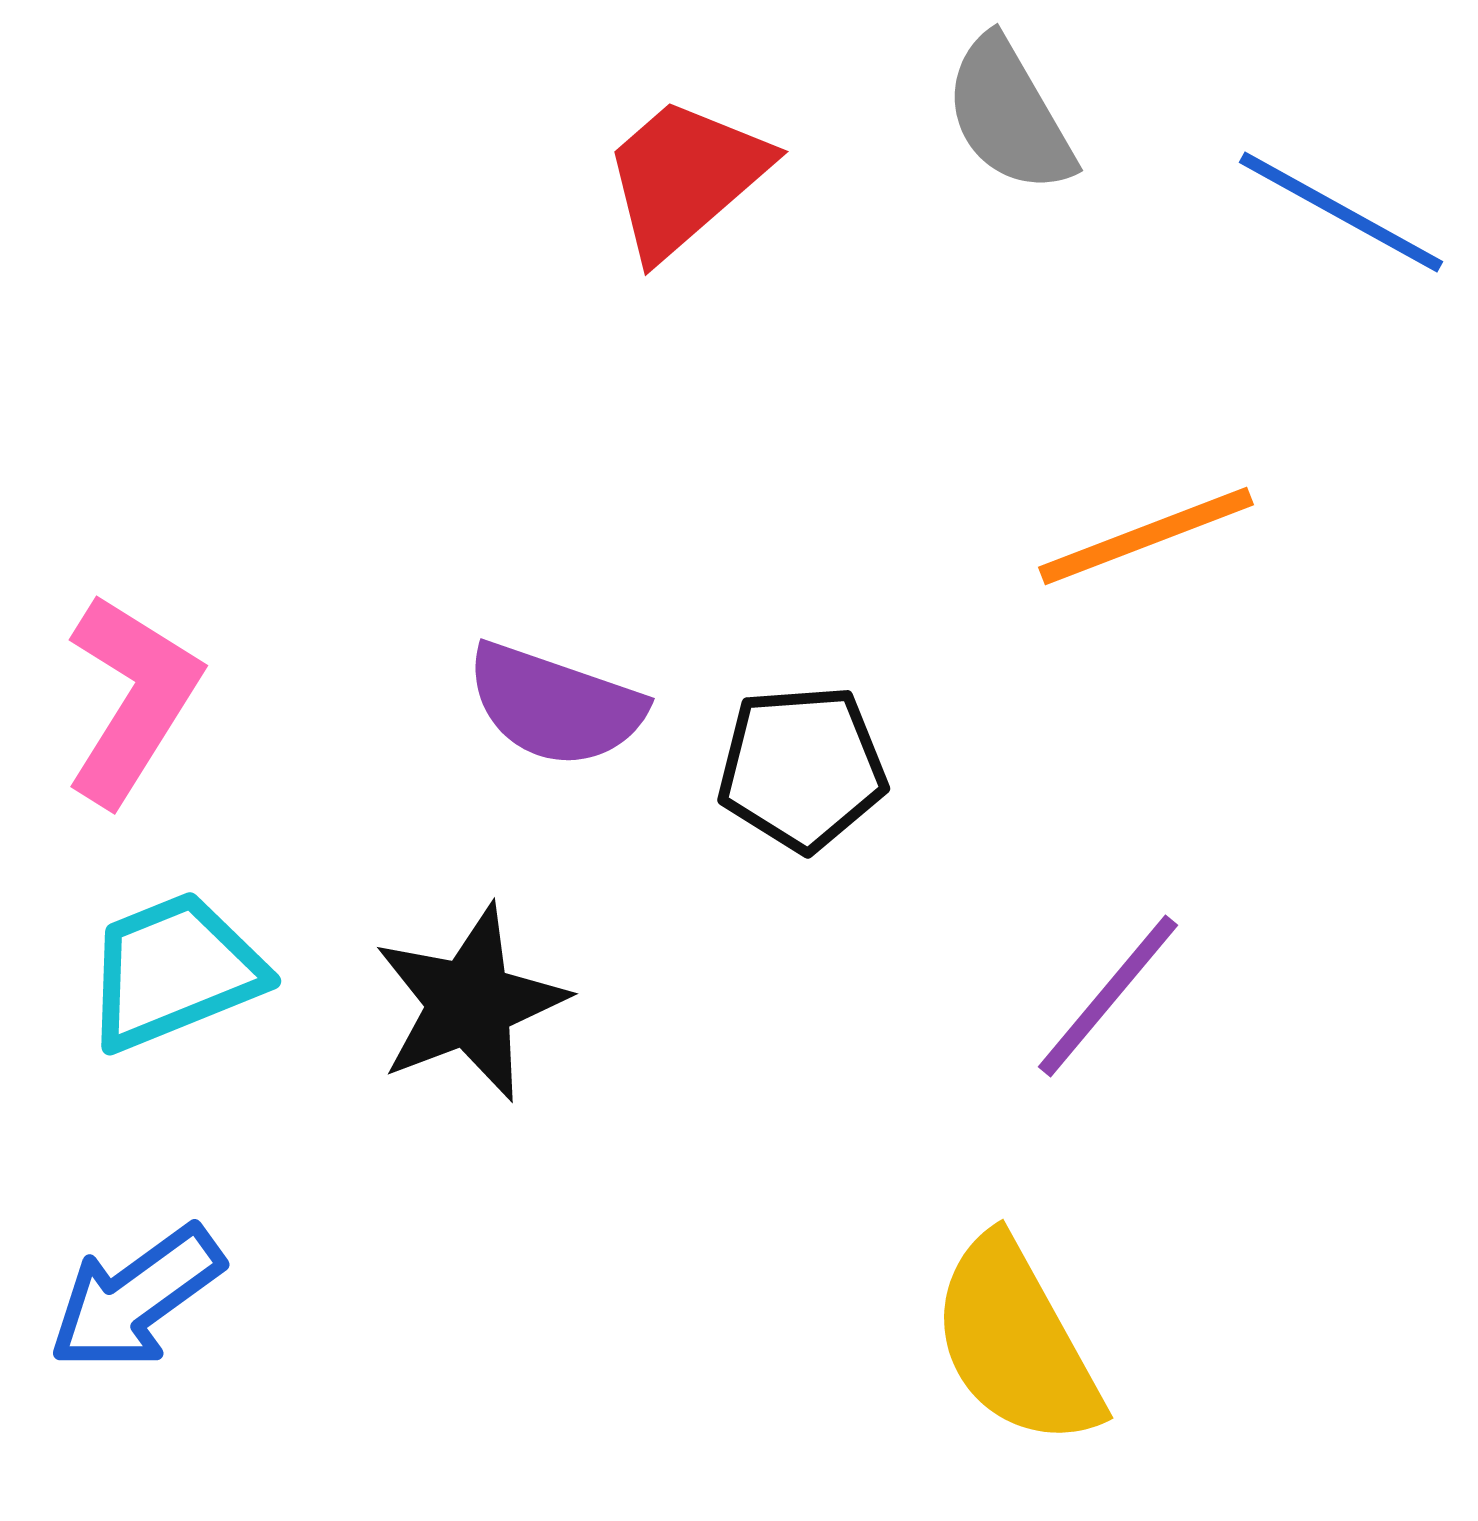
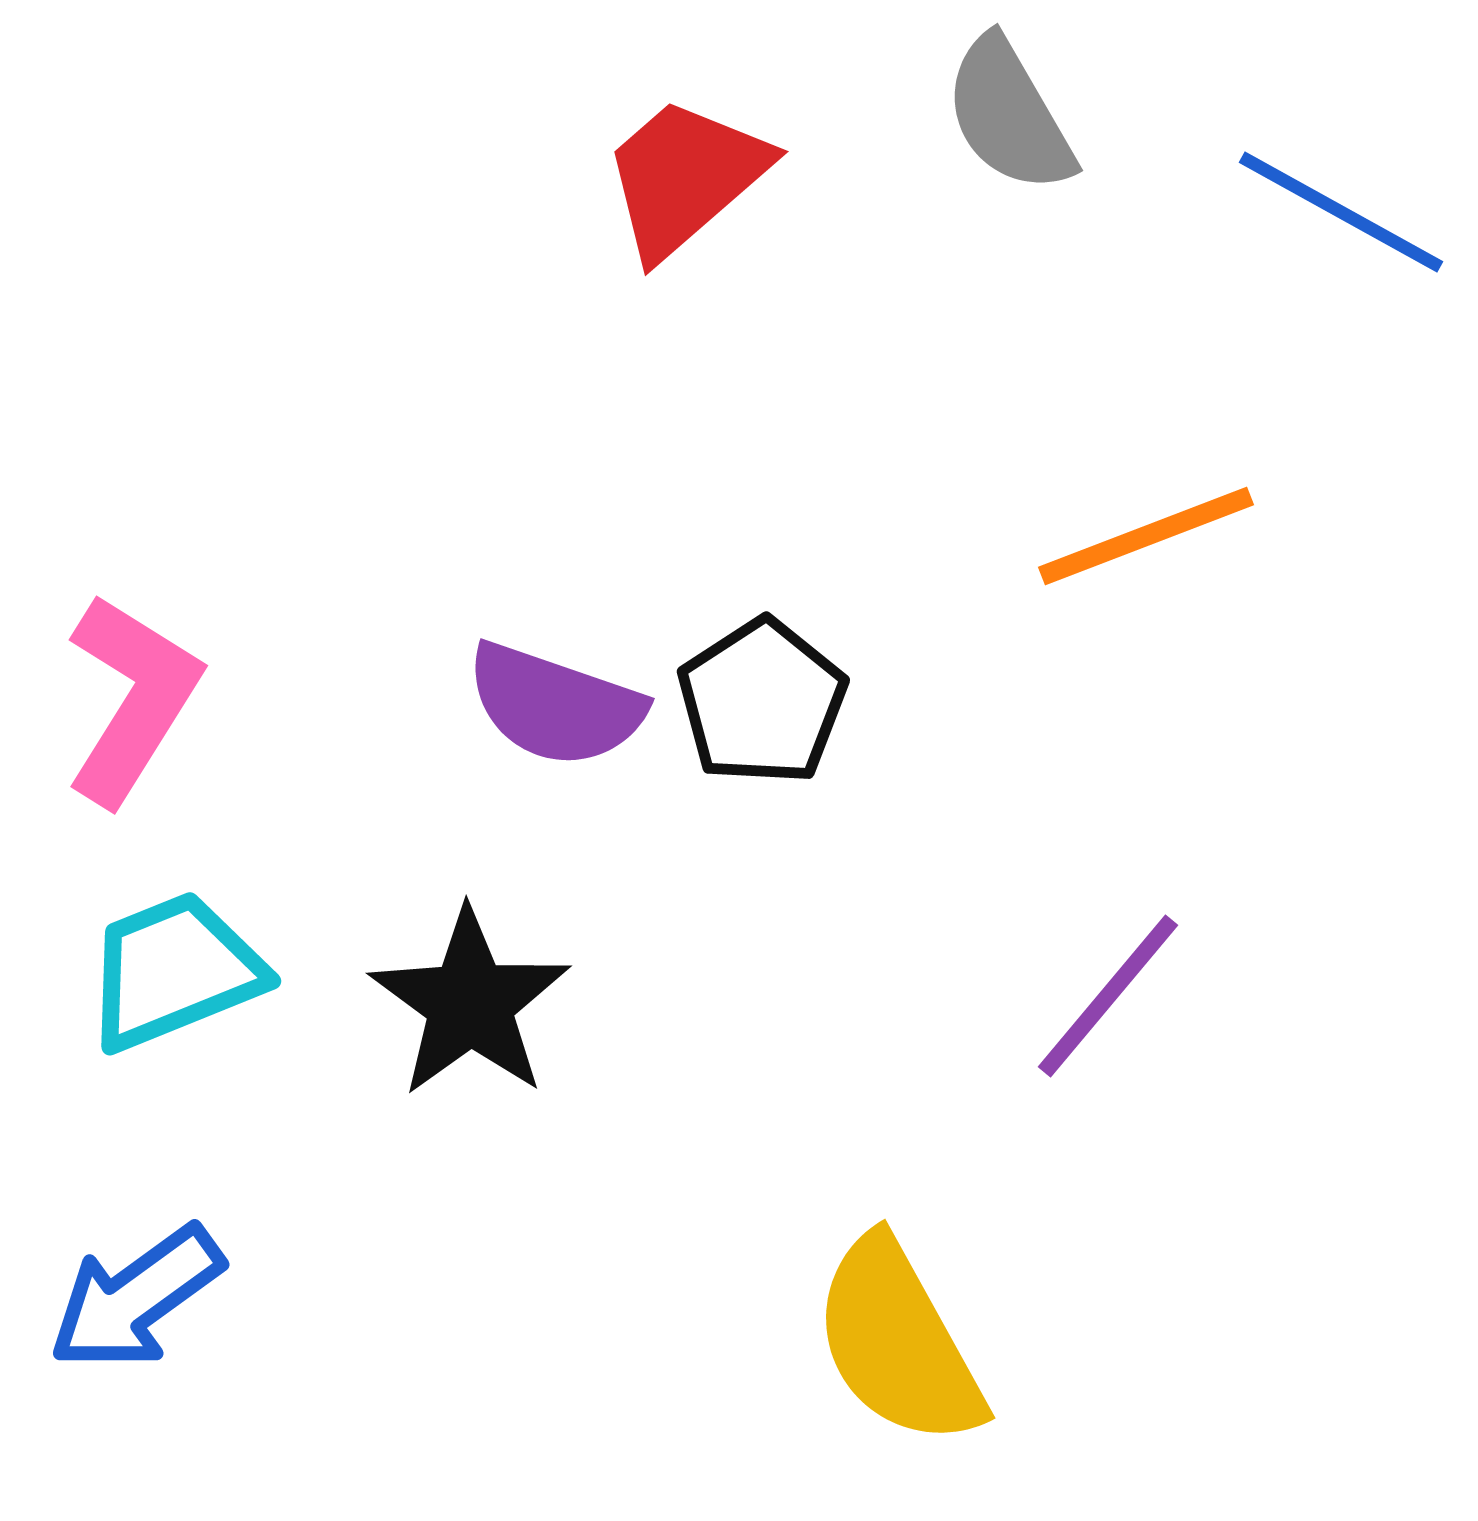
black pentagon: moved 40 px left, 66 px up; rotated 29 degrees counterclockwise
black star: rotated 15 degrees counterclockwise
yellow semicircle: moved 118 px left
